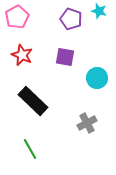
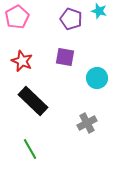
red star: moved 6 px down
